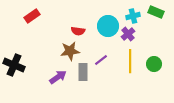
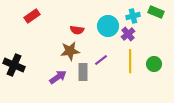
red semicircle: moved 1 px left, 1 px up
